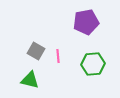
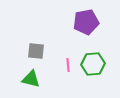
gray square: rotated 24 degrees counterclockwise
pink line: moved 10 px right, 9 px down
green triangle: moved 1 px right, 1 px up
